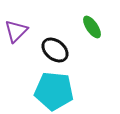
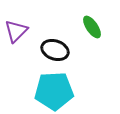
black ellipse: rotated 20 degrees counterclockwise
cyan pentagon: rotated 9 degrees counterclockwise
